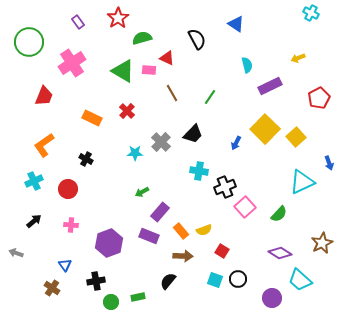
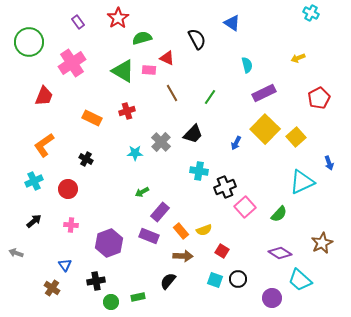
blue triangle at (236, 24): moved 4 px left, 1 px up
purple rectangle at (270, 86): moved 6 px left, 7 px down
red cross at (127, 111): rotated 28 degrees clockwise
